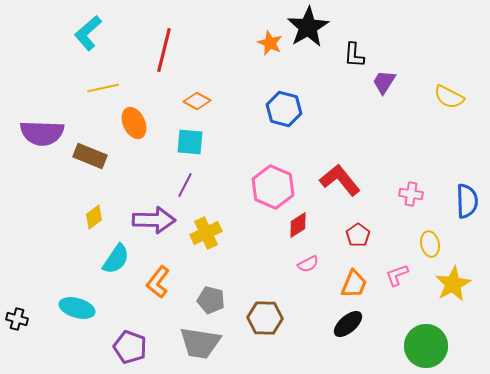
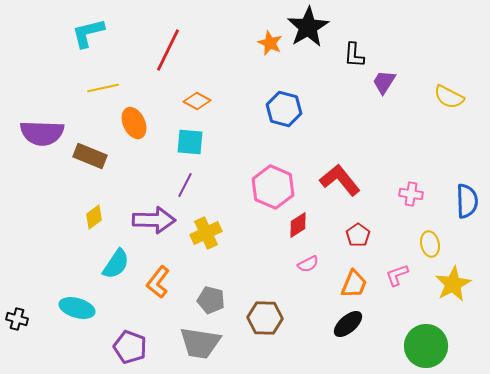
cyan L-shape: rotated 27 degrees clockwise
red line: moved 4 px right; rotated 12 degrees clockwise
cyan semicircle: moved 5 px down
